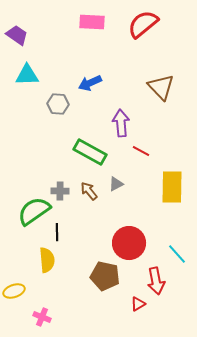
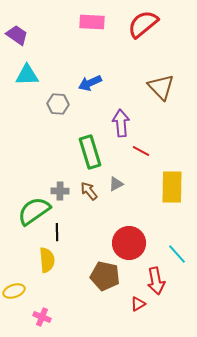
green rectangle: rotated 44 degrees clockwise
